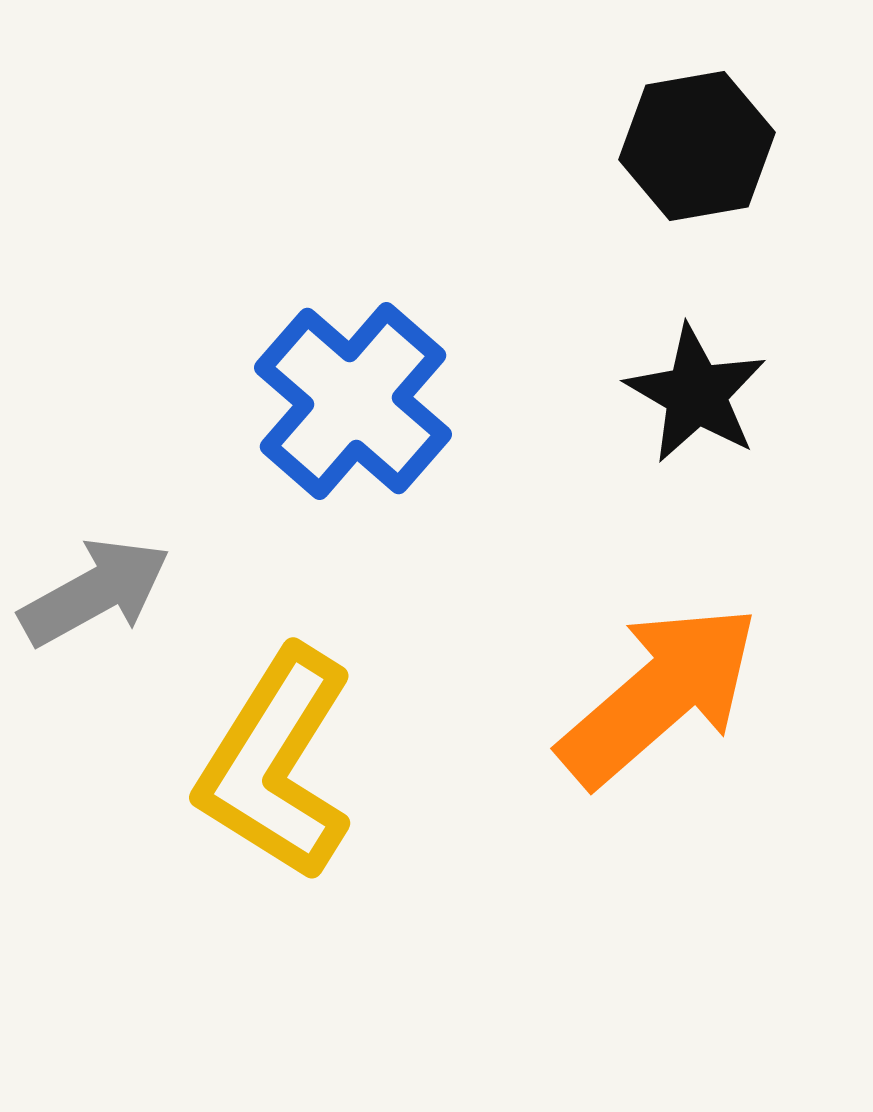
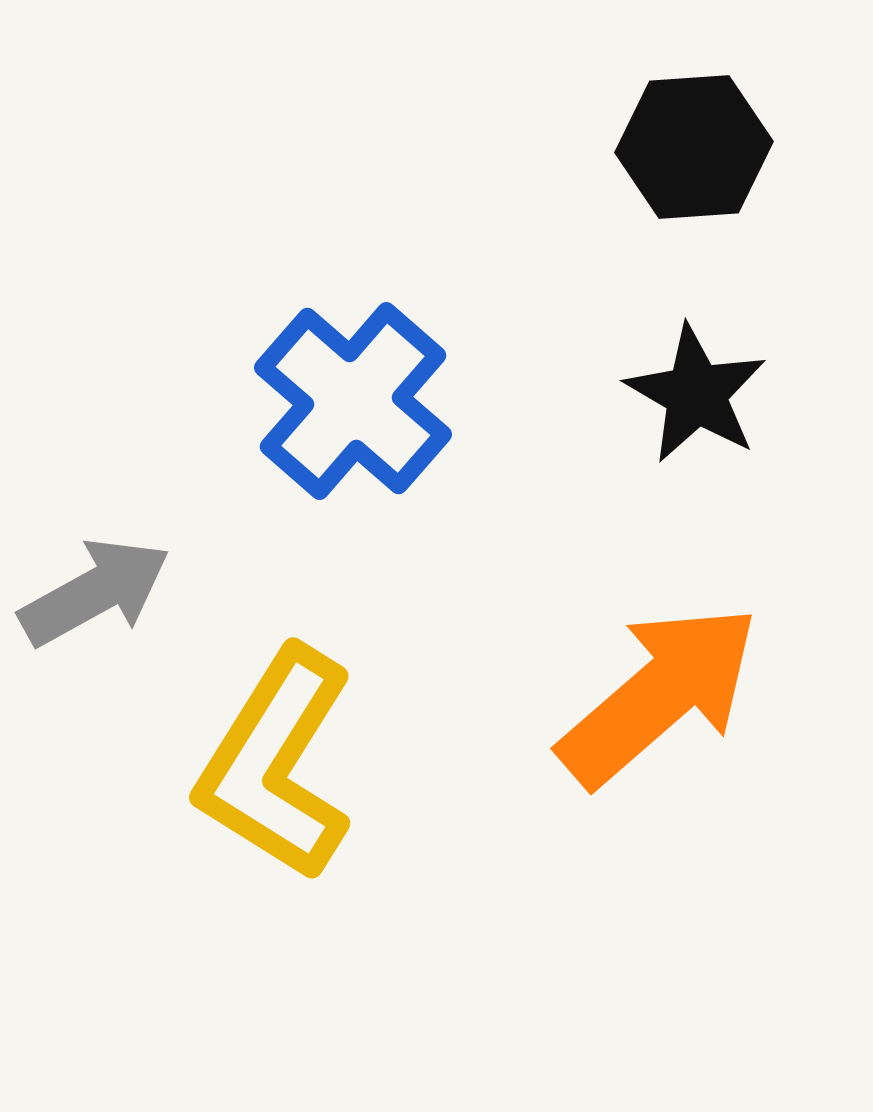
black hexagon: moved 3 px left, 1 px down; rotated 6 degrees clockwise
